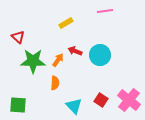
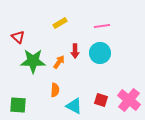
pink line: moved 3 px left, 15 px down
yellow rectangle: moved 6 px left
red arrow: rotated 112 degrees counterclockwise
cyan circle: moved 2 px up
orange arrow: moved 1 px right, 2 px down
orange semicircle: moved 7 px down
red square: rotated 16 degrees counterclockwise
cyan triangle: rotated 18 degrees counterclockwise
